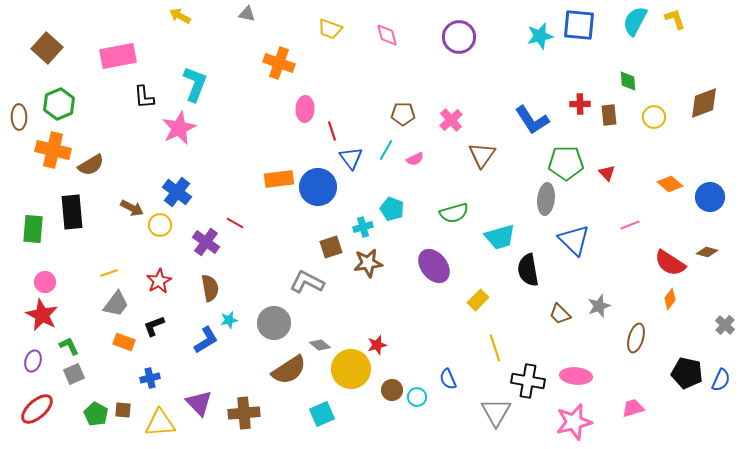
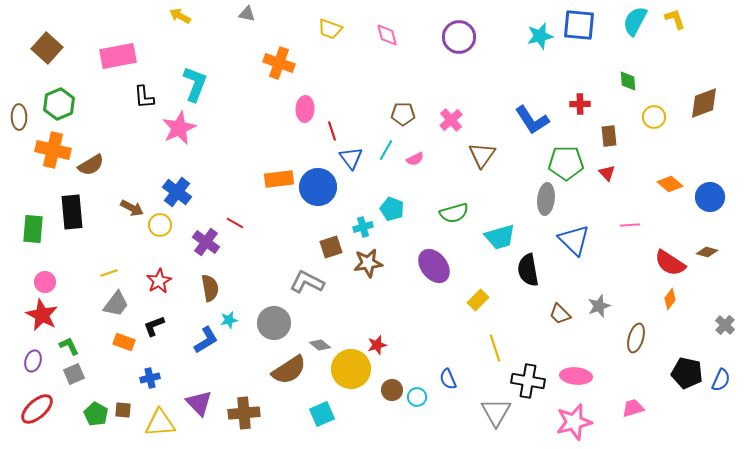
brown rectangle at (609, 115): moved 21 px down
pink line at (630, 225): rotated 18 degrees clockwise
